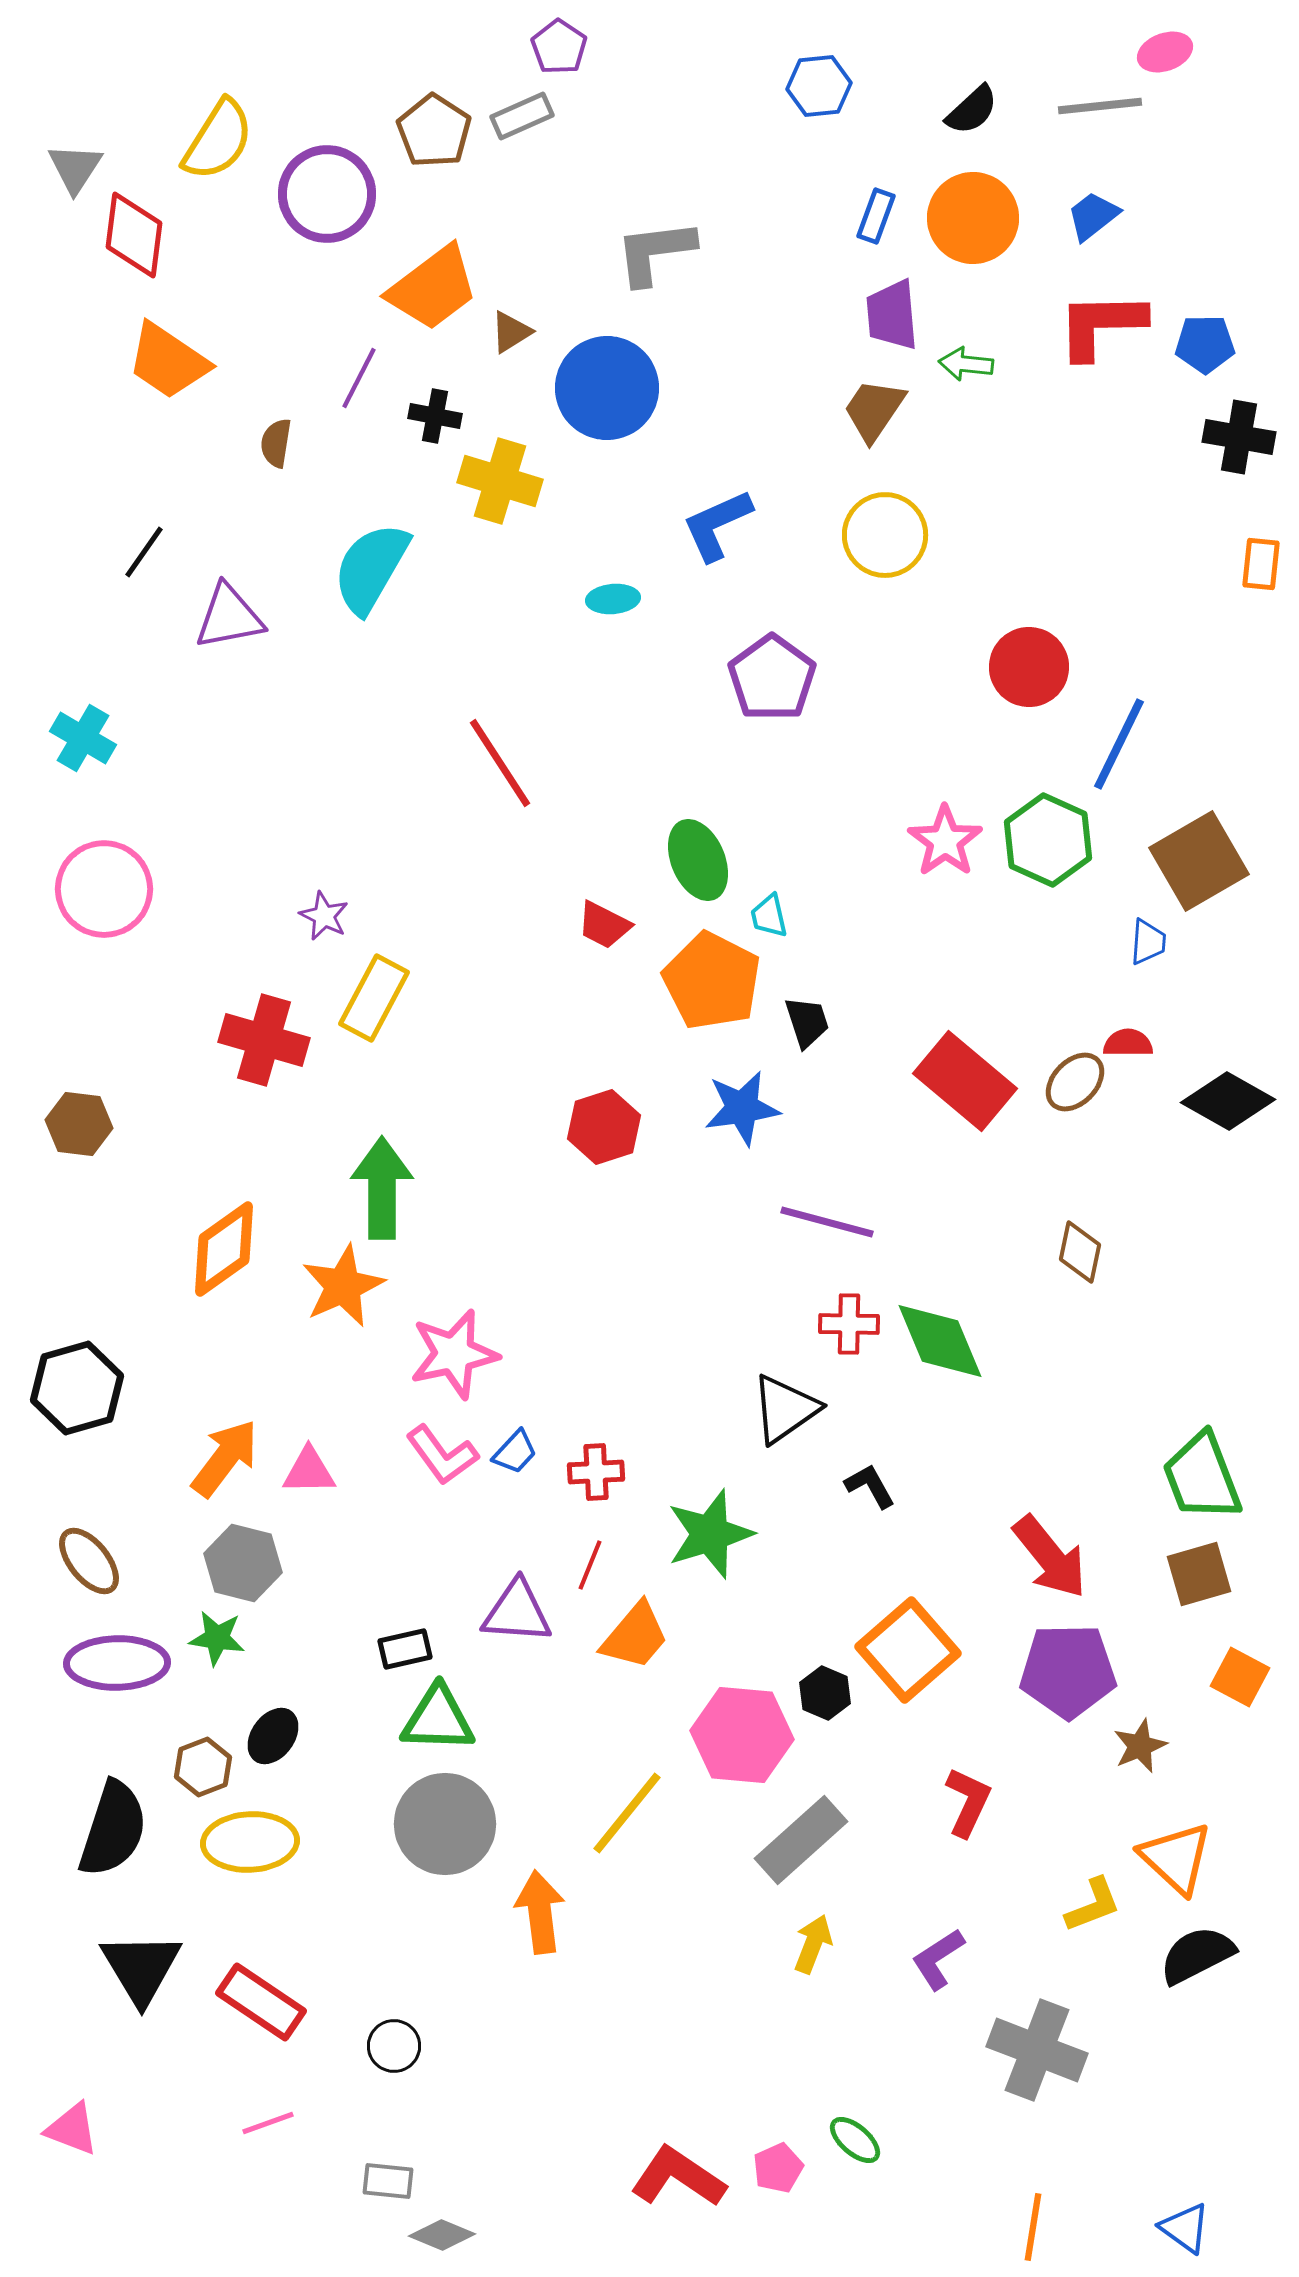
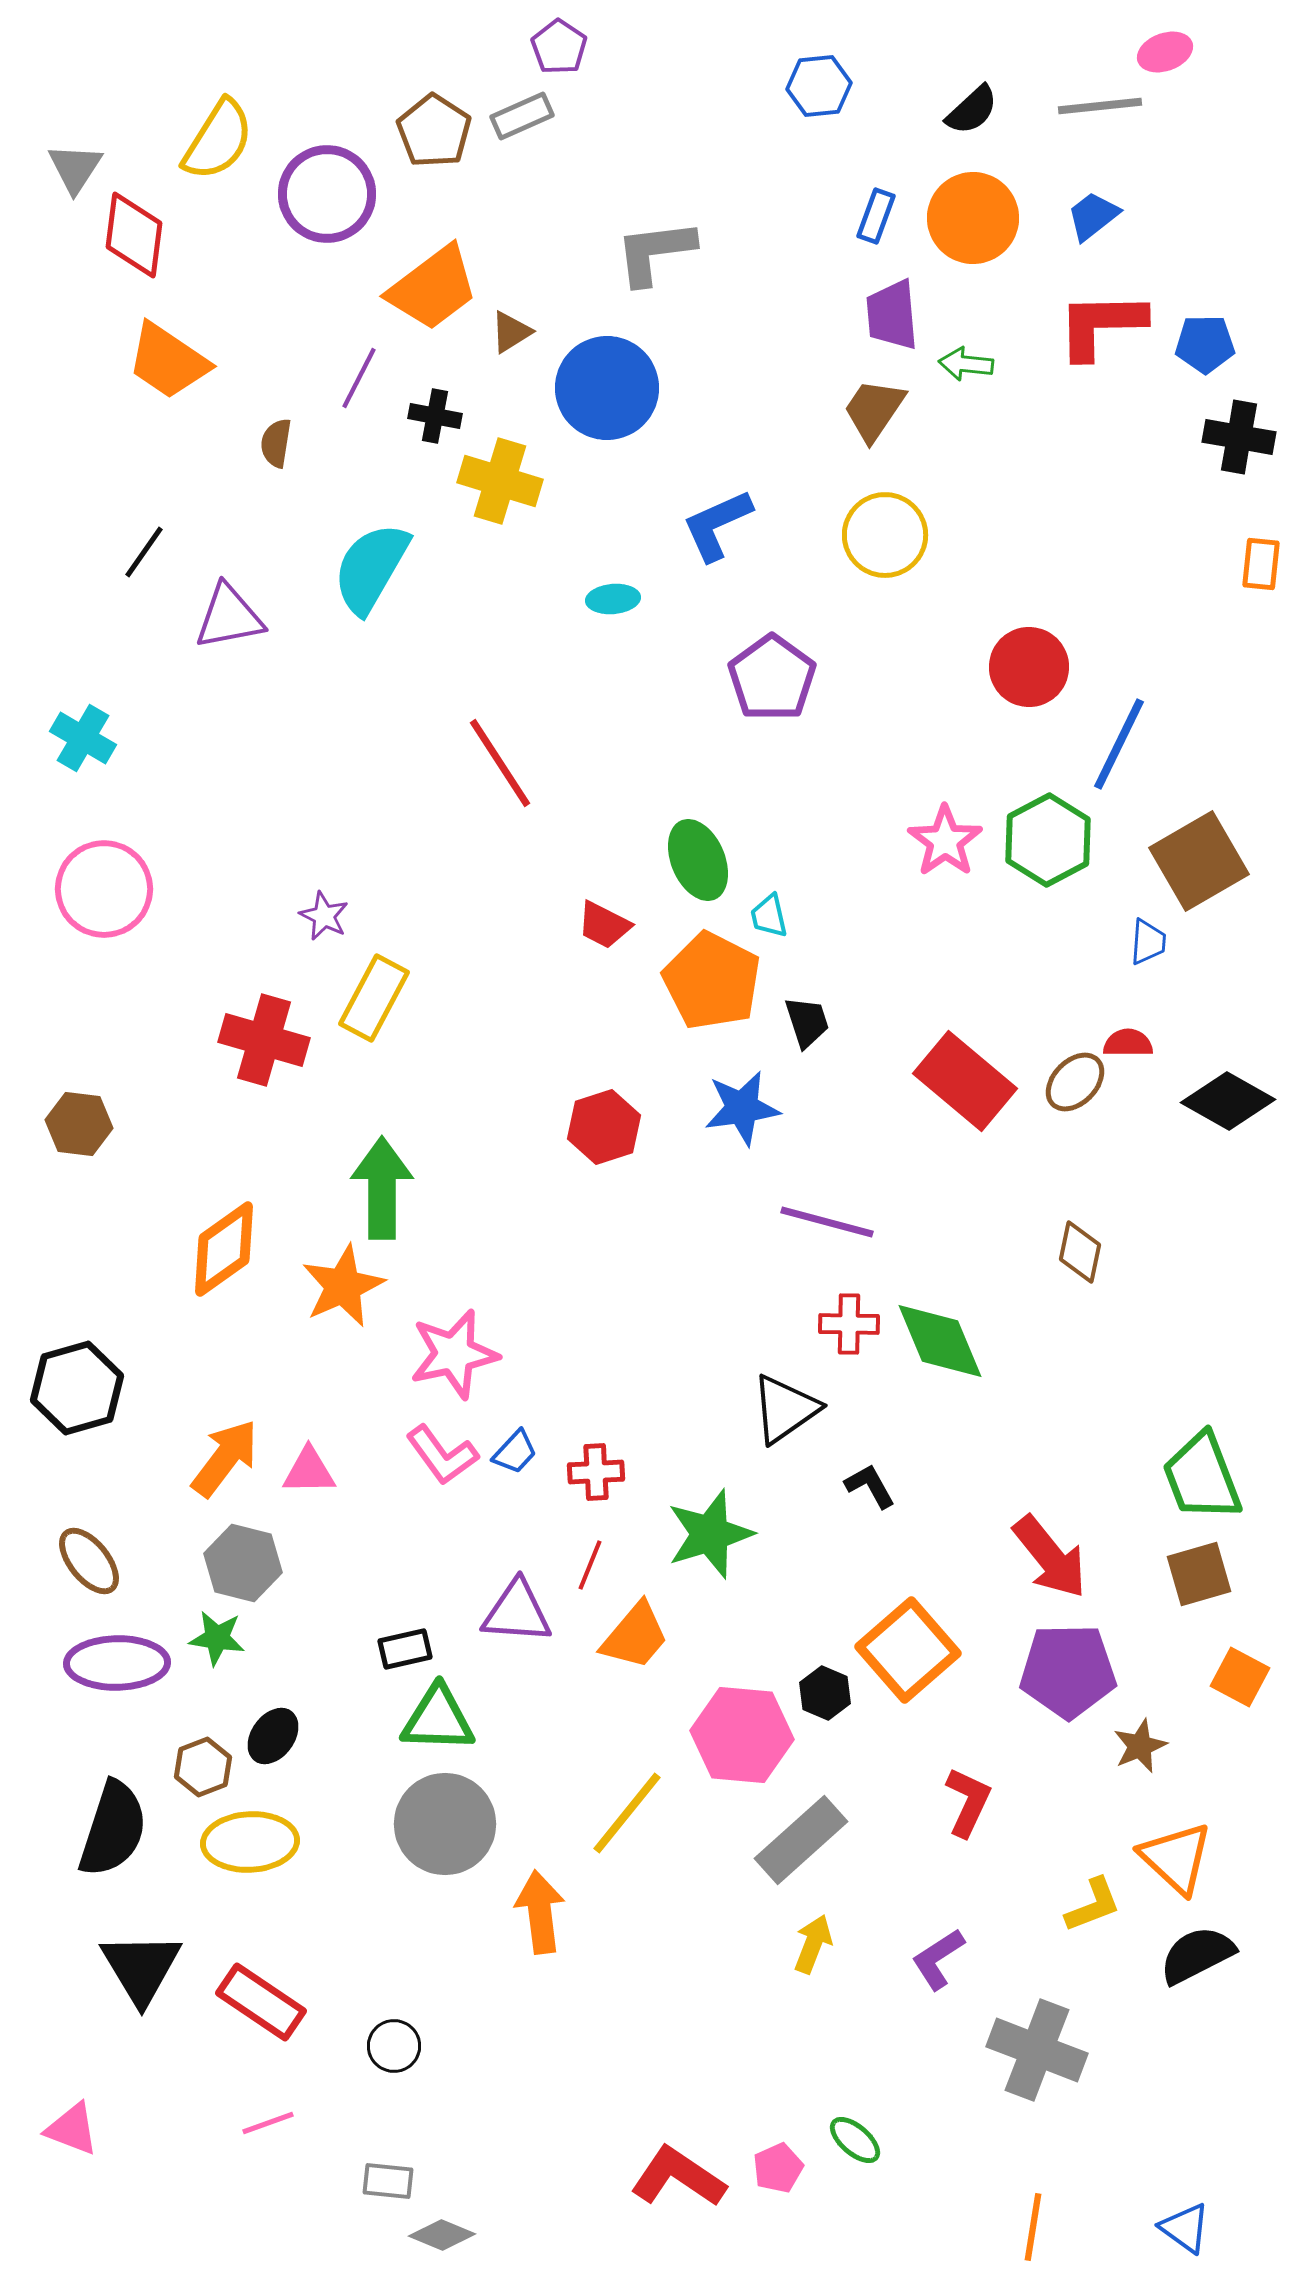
green hexagon at (1048, 840): rotated 8 degrees clockwise
